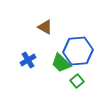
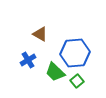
brown triangle: moved 5 px left, 7 px down
blue hexagon: moved 3 px left, 2 px down
green trapezoid: moved 6 px left, 9 px down
